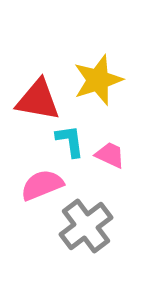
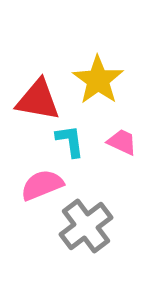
yellow star: rotated 18 degrees counterclockwise
pink trapezoid: moved 12 px right, 13 px up
